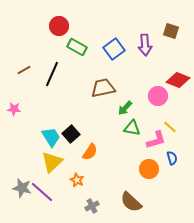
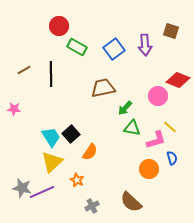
black line: moved 1 px left; rotated 25 degrees counterclockwise
purple line: rotated 65 degrees counterclockwise
